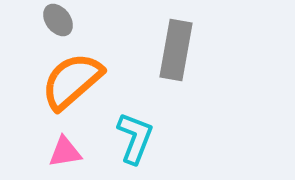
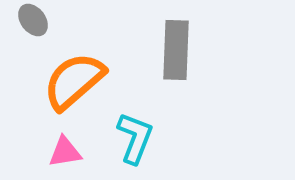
gray ellipse: moved 25 px left
gray rectangle: rotated 8 degrees counterclockwise
orange semicircle: moved 2 px right
